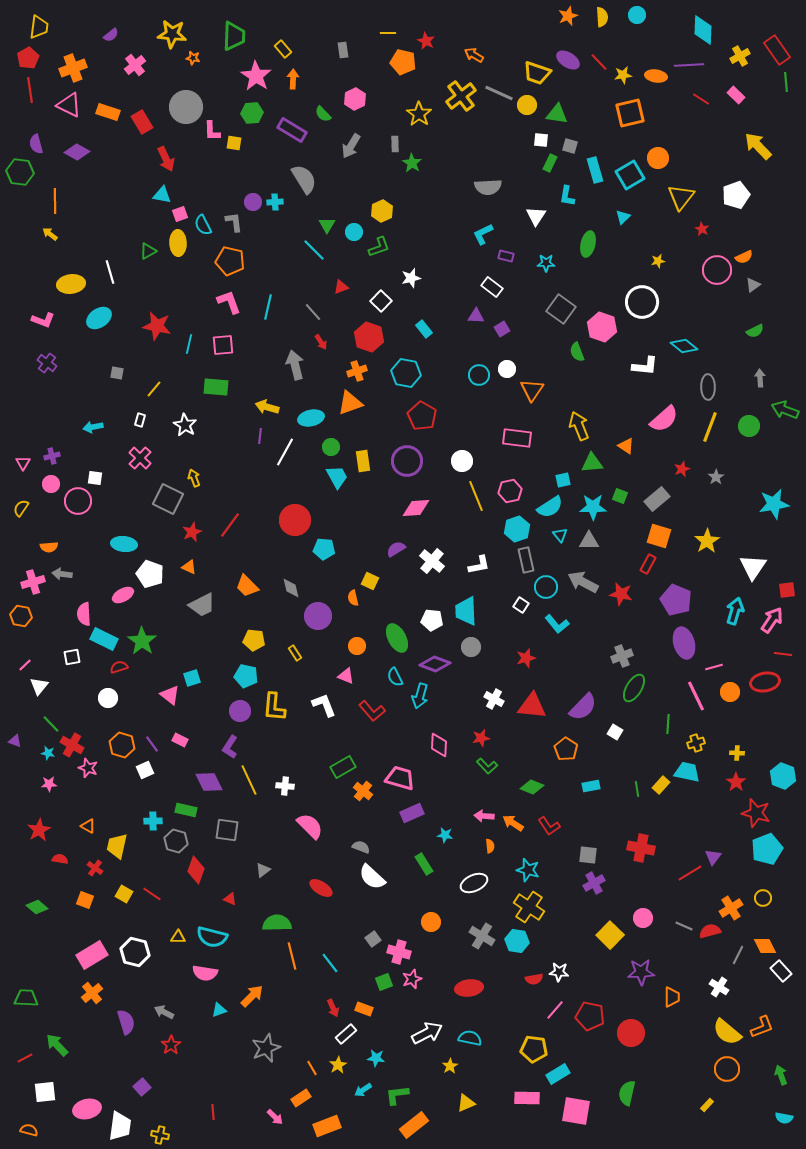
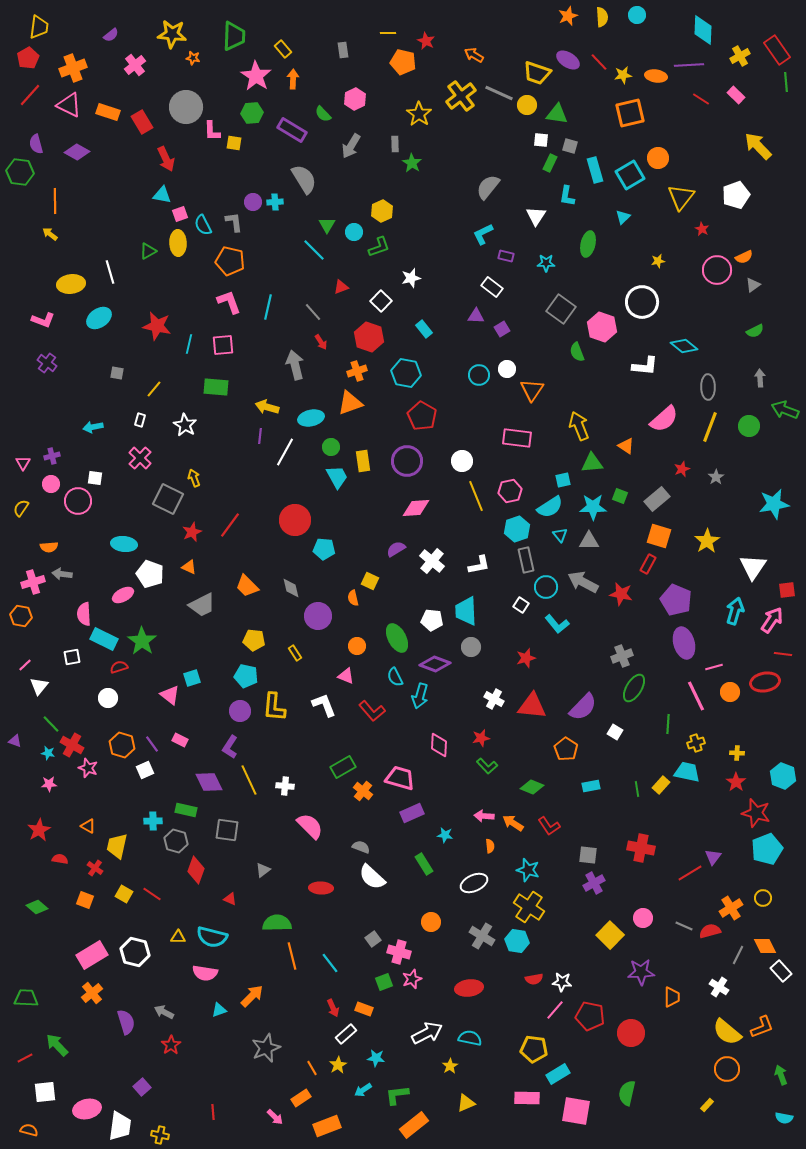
red line at (30, 90): moved 5 px down; rotated 50 degrees clockwise
gray semicircle at (488, 187): rotated 132 degrees clockwise
red ellipse at (321, 888): rotated 30 degrees counterclockwise
white star at (559, 972): moved 3 px right, 10 px down
